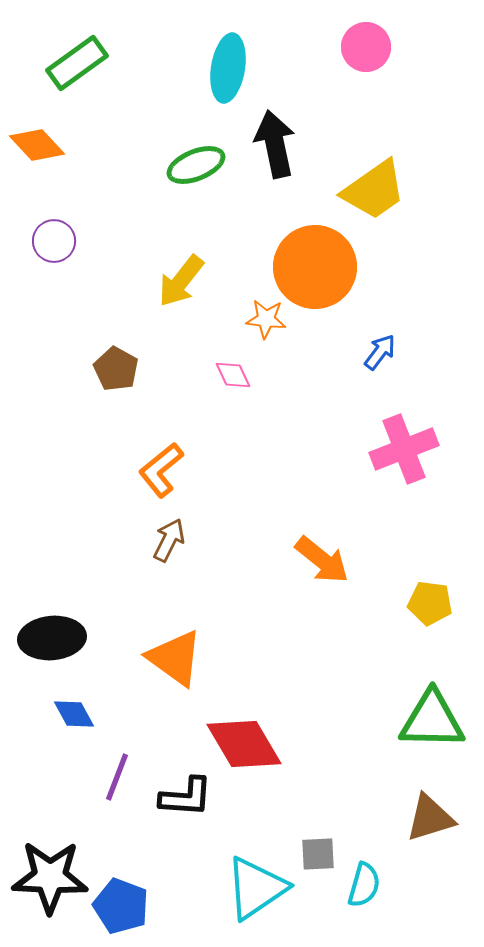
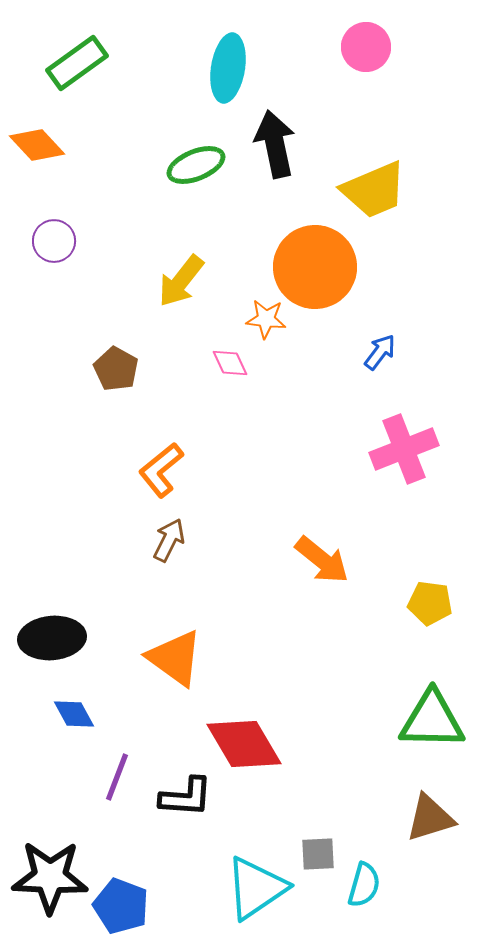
yellow trapezoid: rotated 12 degrees clockwise
pink diamond: moved 3 px left, 12 px up
